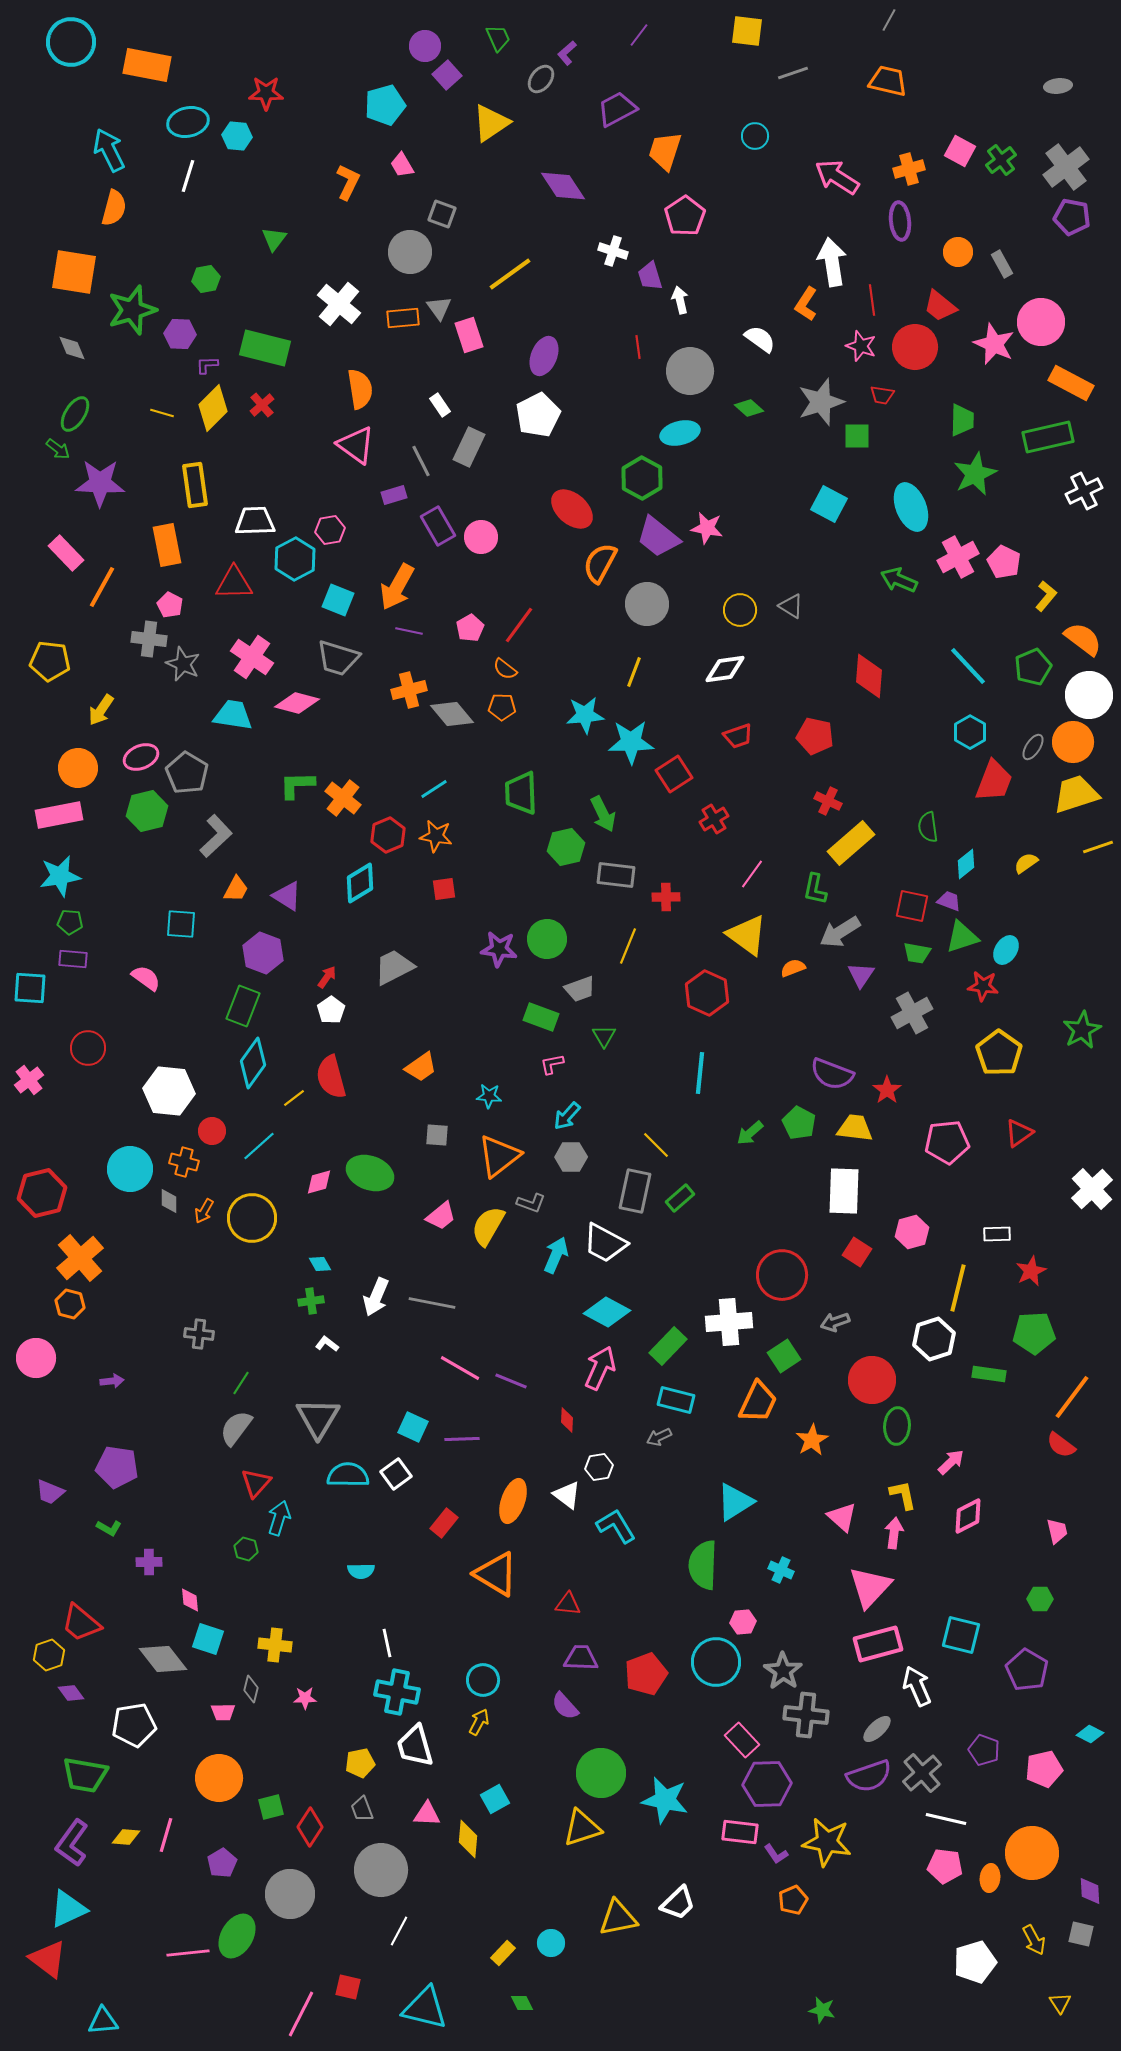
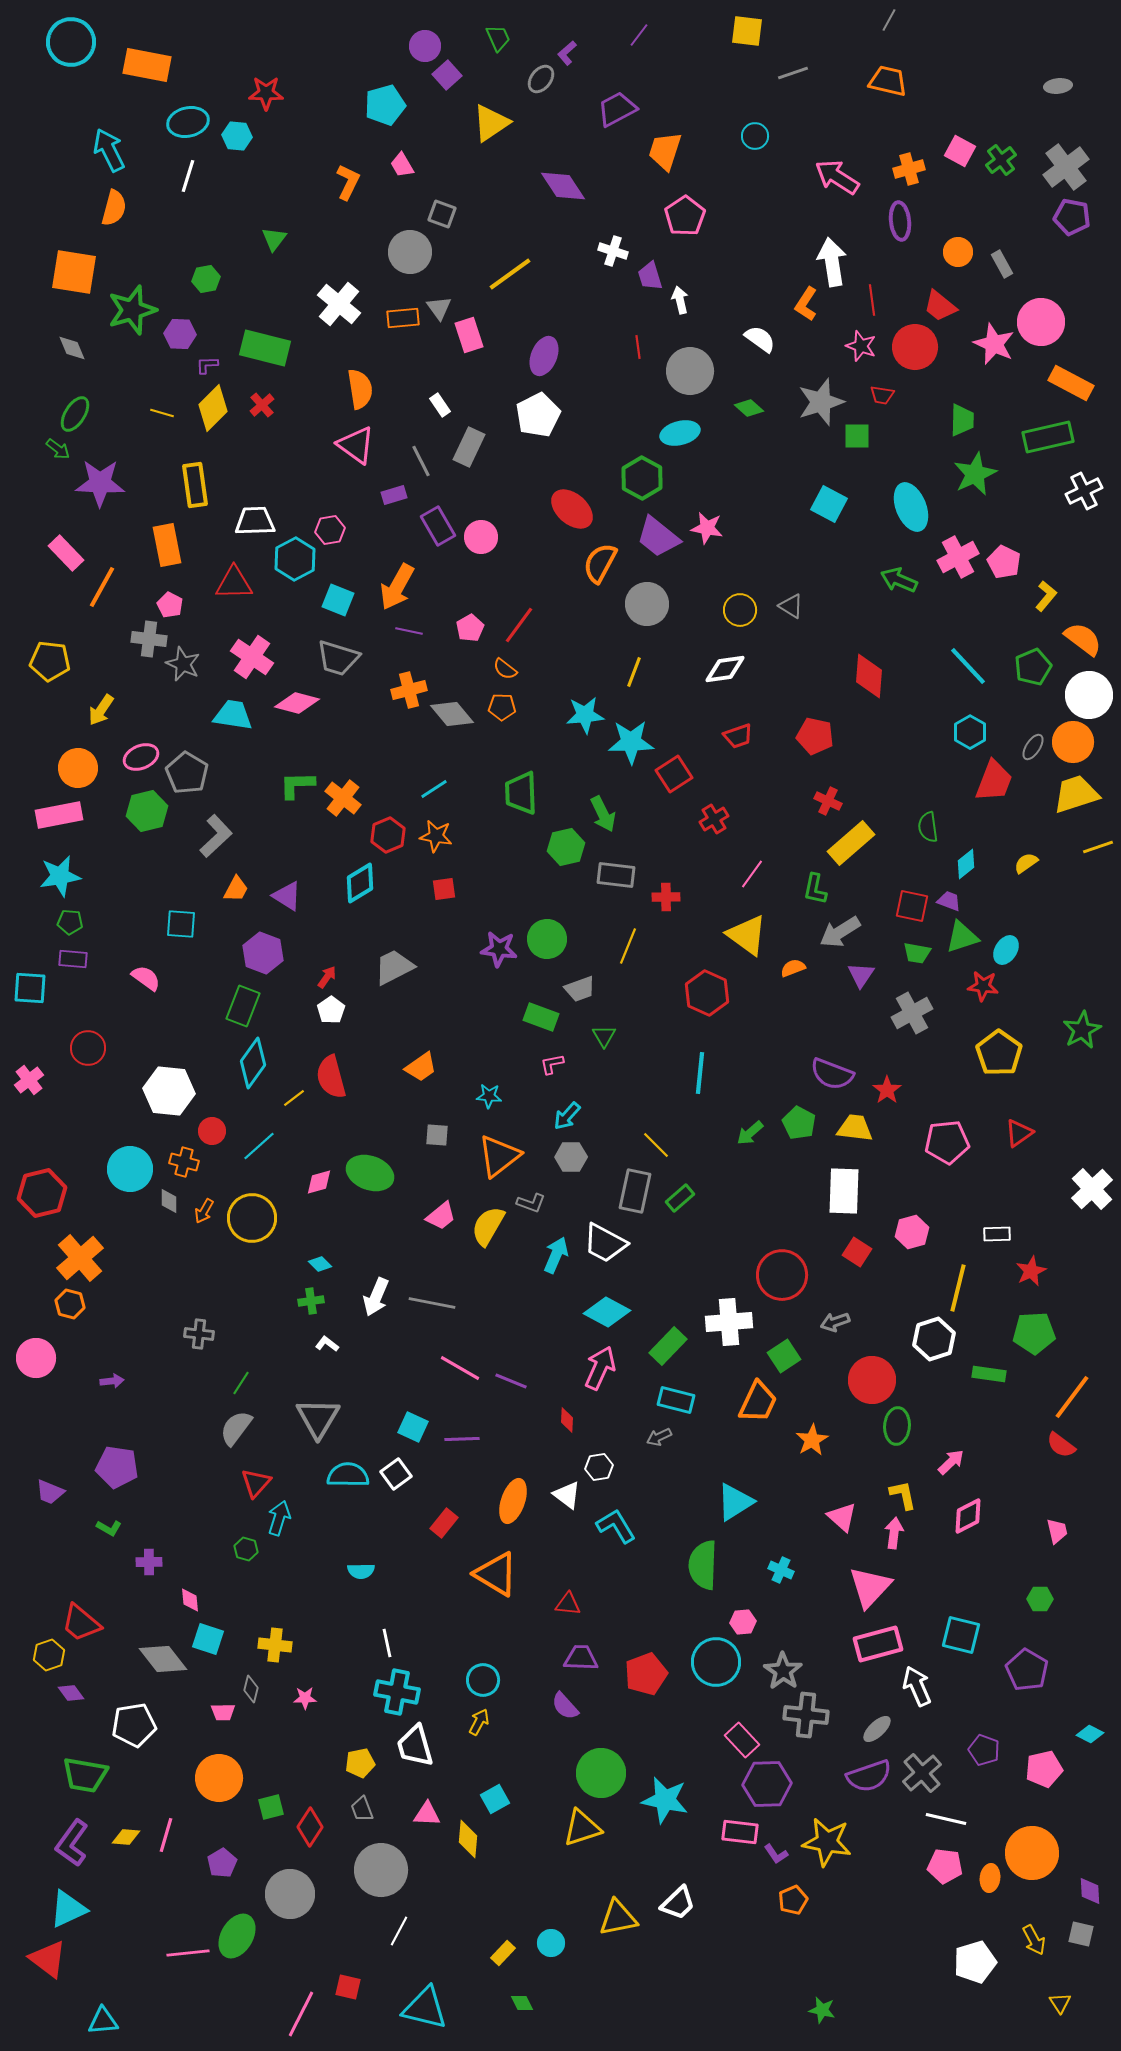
cyan diamond at (320, 1264): rotated 15 degrees counterclockwise
